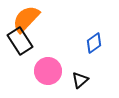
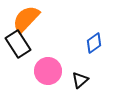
black rectangle: moved 2 px left, 3 px down
